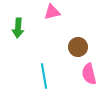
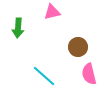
cyan line: rotated 40 degrees counterclockwise
